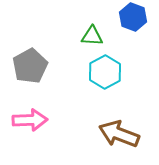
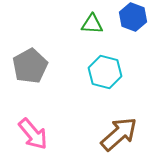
green triangle: moved 12 px up
cyan hexagon: rotated 16 degrees counterclockwise
pink arrow: moved 3 px right, 14 px down; rotated 52 degrees clockwise
brown arrow: rotated 117 degrees clockwise
